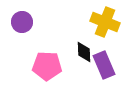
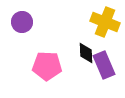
black diamond: moved 2 px right, 1 px down
